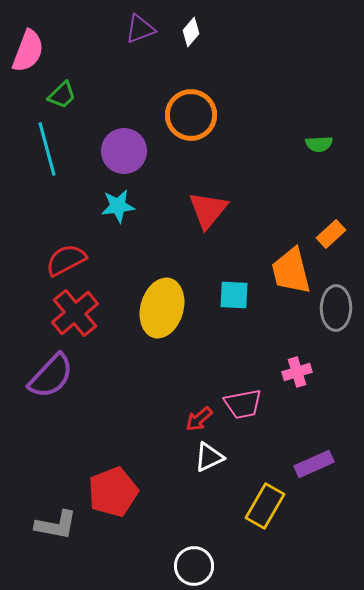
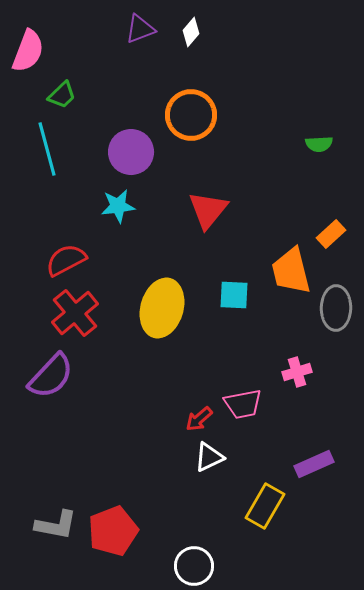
purple circle: moved 7 px right, 1 px down
red pentagon: moved 39 px down
